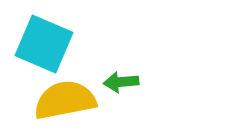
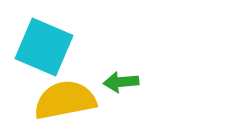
cyan square: moved 3 px down
